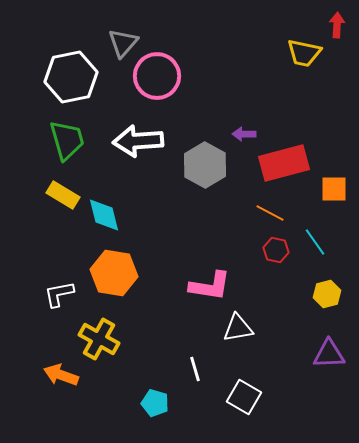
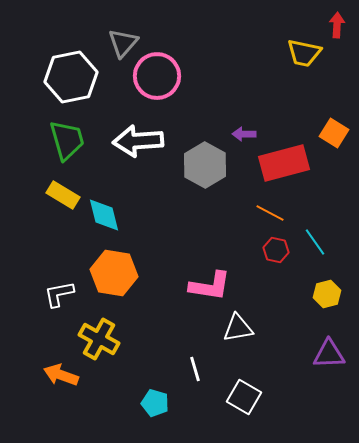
orange square: moved 56 px up; rotated 32 degrees clockwise
